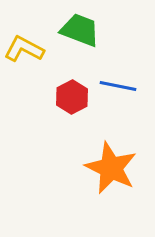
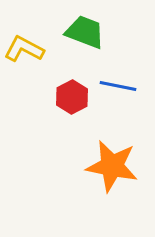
green trapezoid: moved 5 px right, 2 px down
orange star: moved 1 px right, 2 px up; rotated 14 degrees counterclockwise
